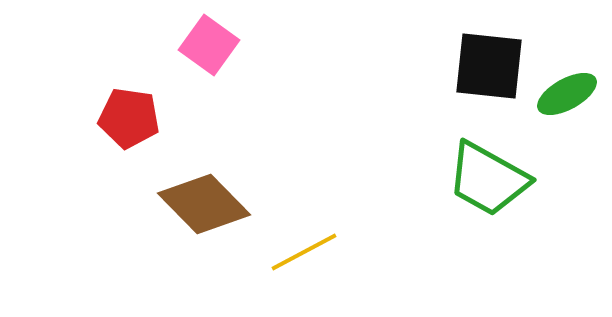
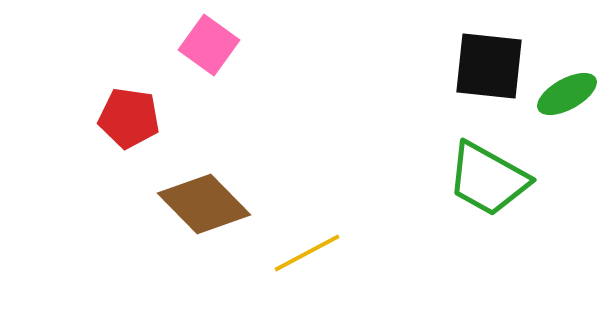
yellow line: moved 3 px right, 1 px down
